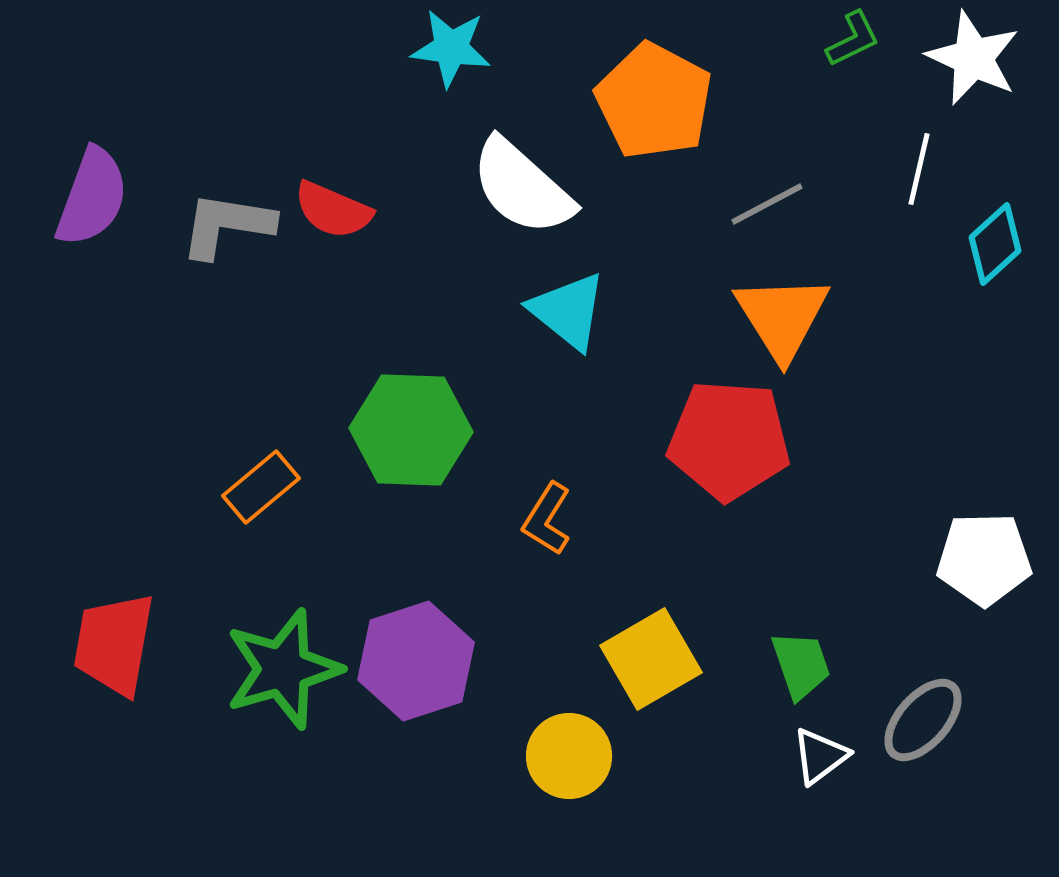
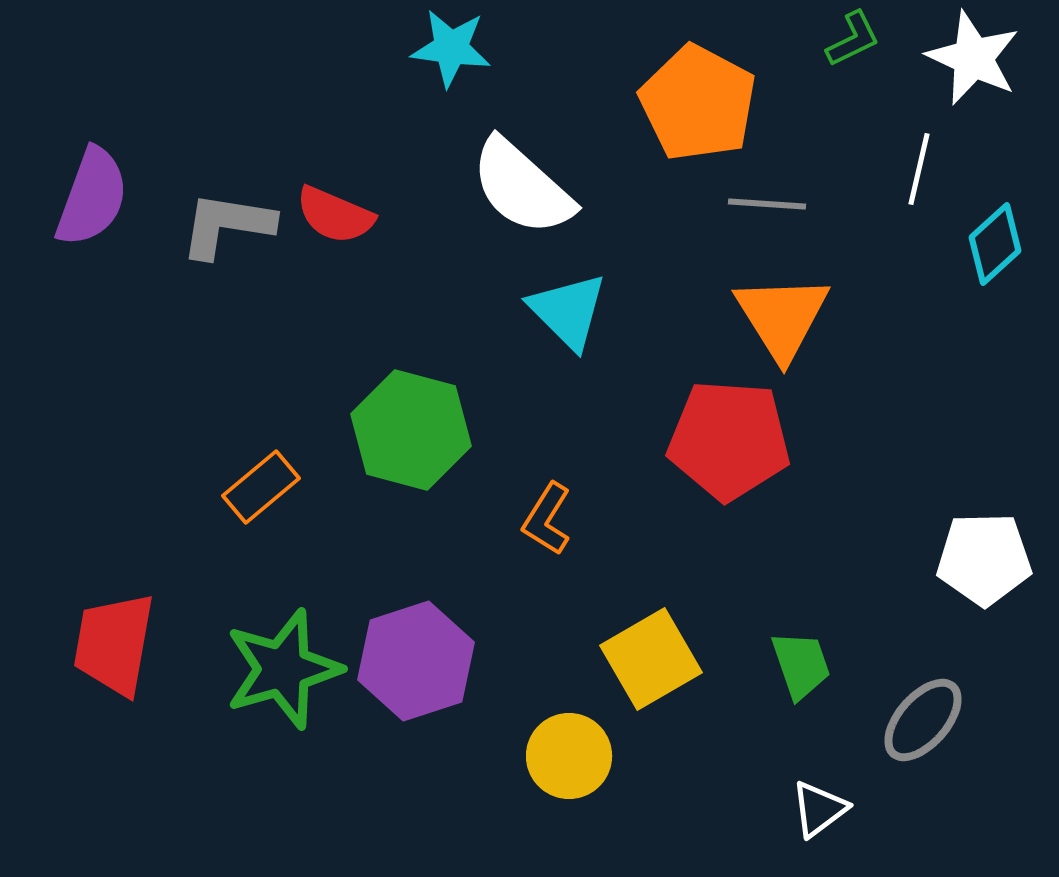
orange pentagon: moved 44 px right, 2 px down
gray line: rotated 32 degrees clockwise
red semicircle: moved 2 px right, 5 px down
cyan triangle: rotated 6 degrees clockwise
green hexagon: rotated 13 degrees clockwise
white triangle: moved 1 px left, 53 px down
